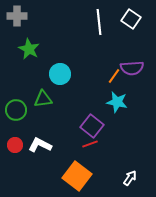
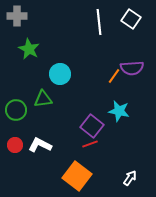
cyan star: moved 2 px right, 9 px down
